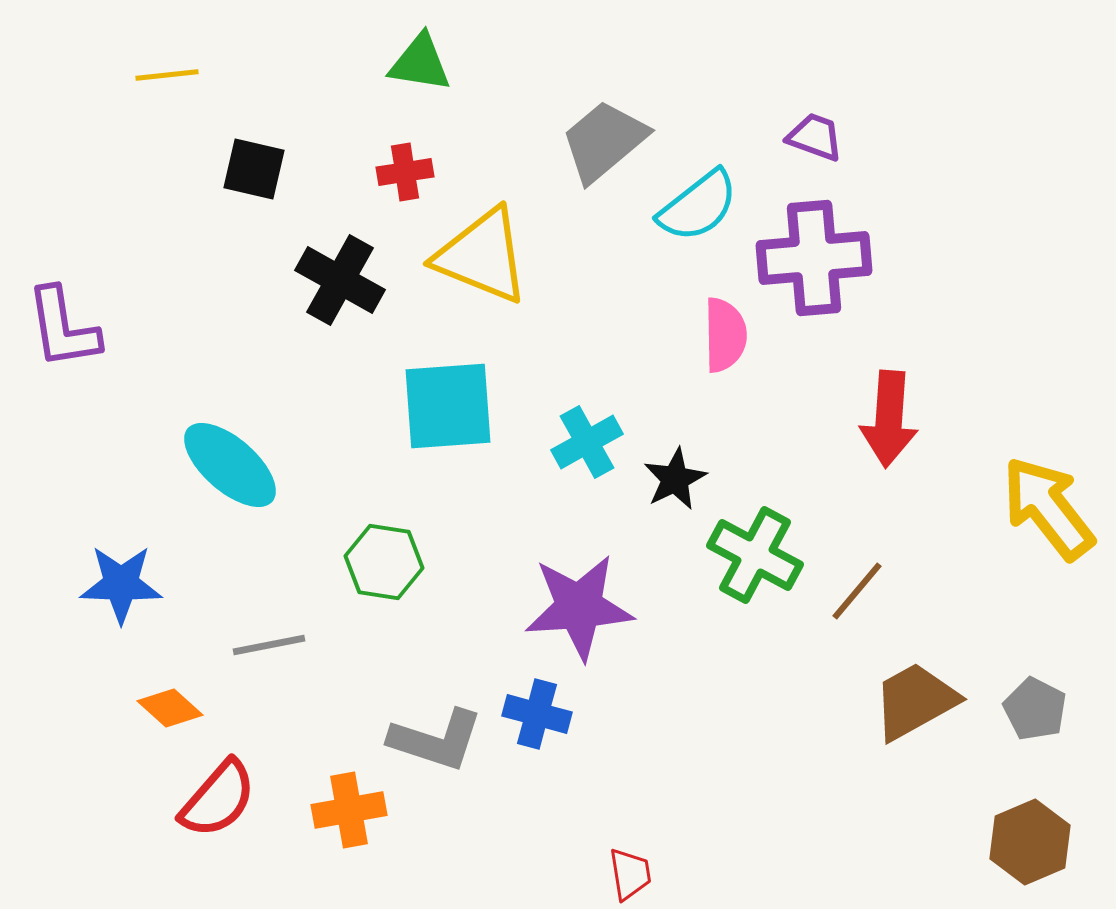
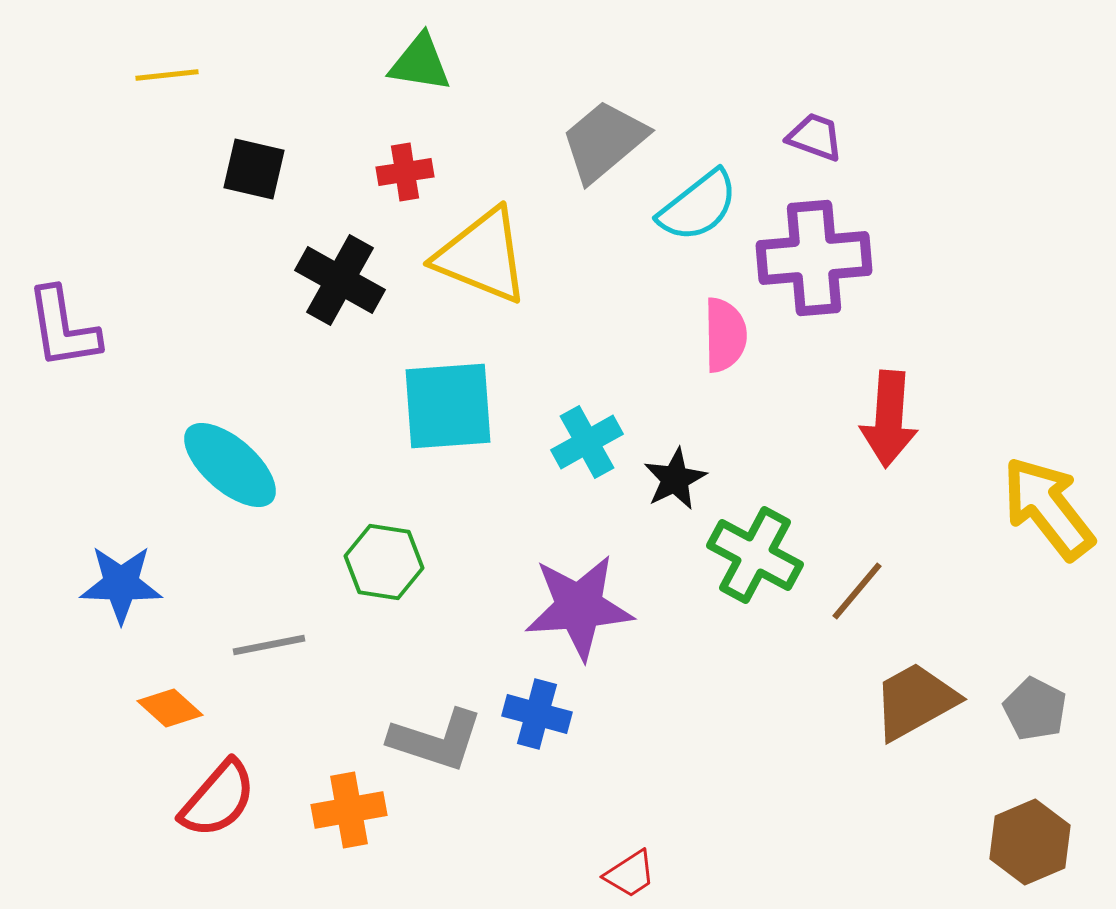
red trapezoid: rotated 66 degrees clockwise
